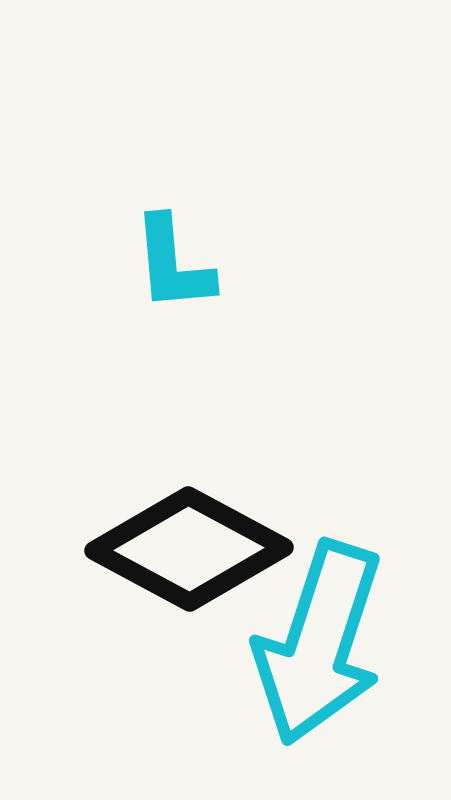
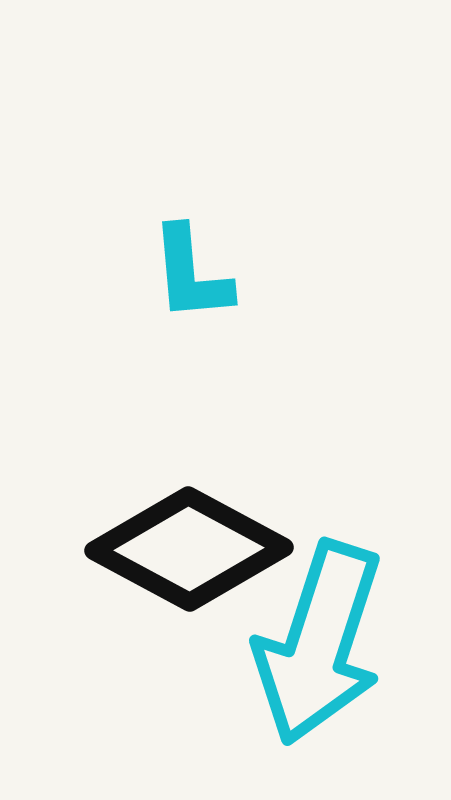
cyan L-shape: moved 18 px right, 10 px down
